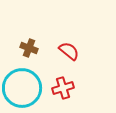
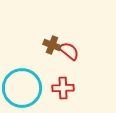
brown cross: moved 23 px right, 3 px up
red cross: rotated 15 degrees clockwise
